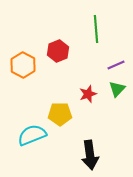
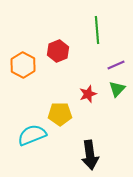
green line: moved 1 px right, 1 px down
